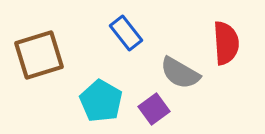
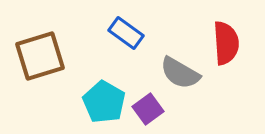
blue rectangle: rotated 16 degrees counterclockwise
brown square: moved 1 px right, 1 px down
cyan pentagon: moved 3 px right, 1 px down
purple square: moved 6 px left
